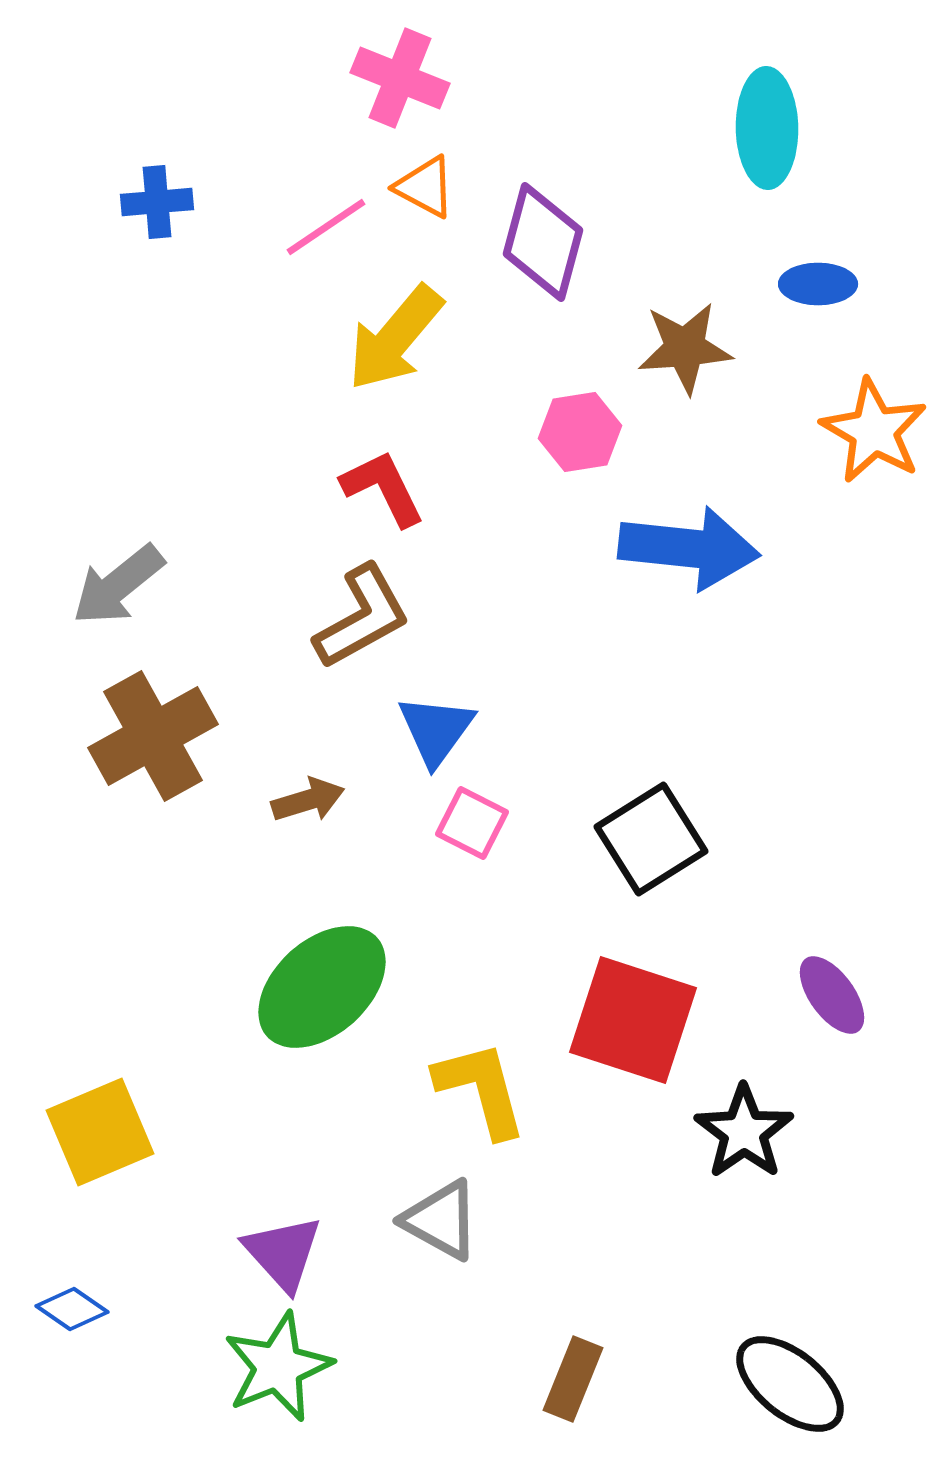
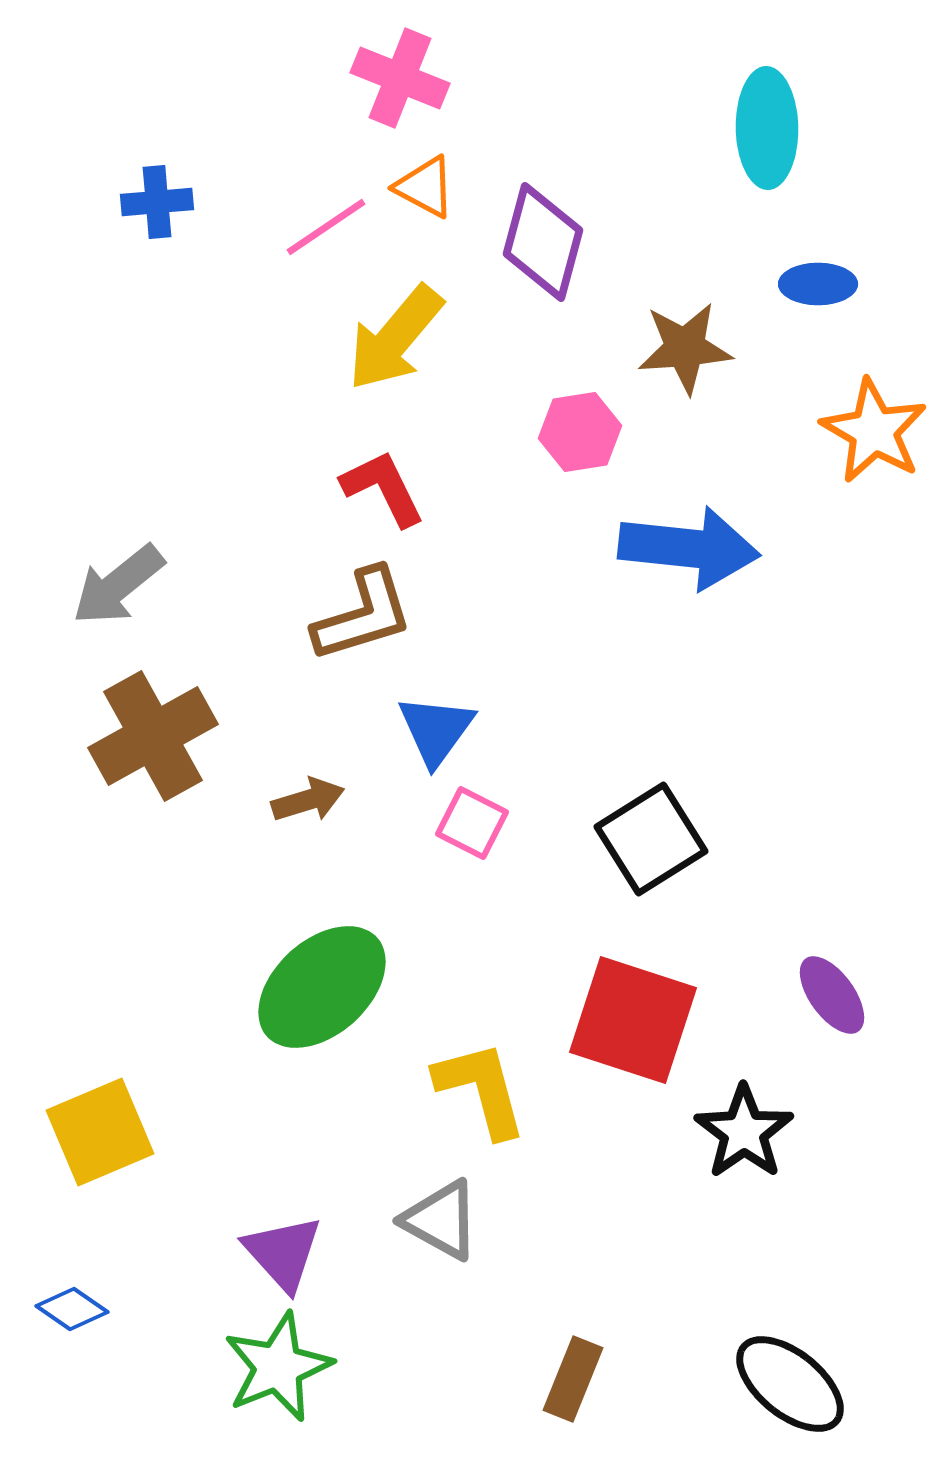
brown L-shape: moved 1 px right, 2 px up; rotated 12 degrees clockwise
